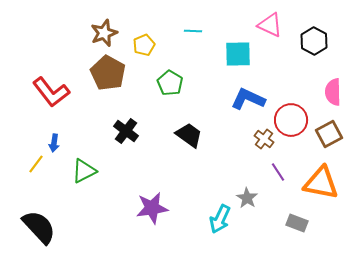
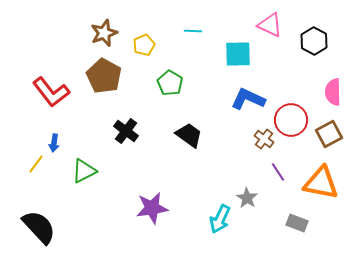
brown pentagon: moved 4 px left, 3 px down
